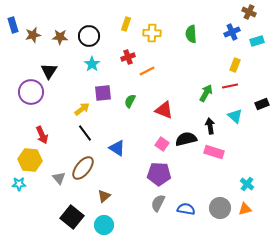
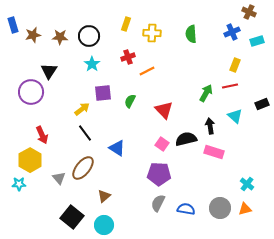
red triangle at (164, 110): rotated 24 degrees clockwise
yellow hexagon at (30, 160): rotated 25 degrees clockwise
